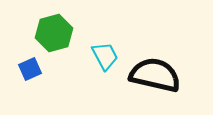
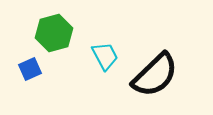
black semicircle: rotated 123 degrees clockwise
